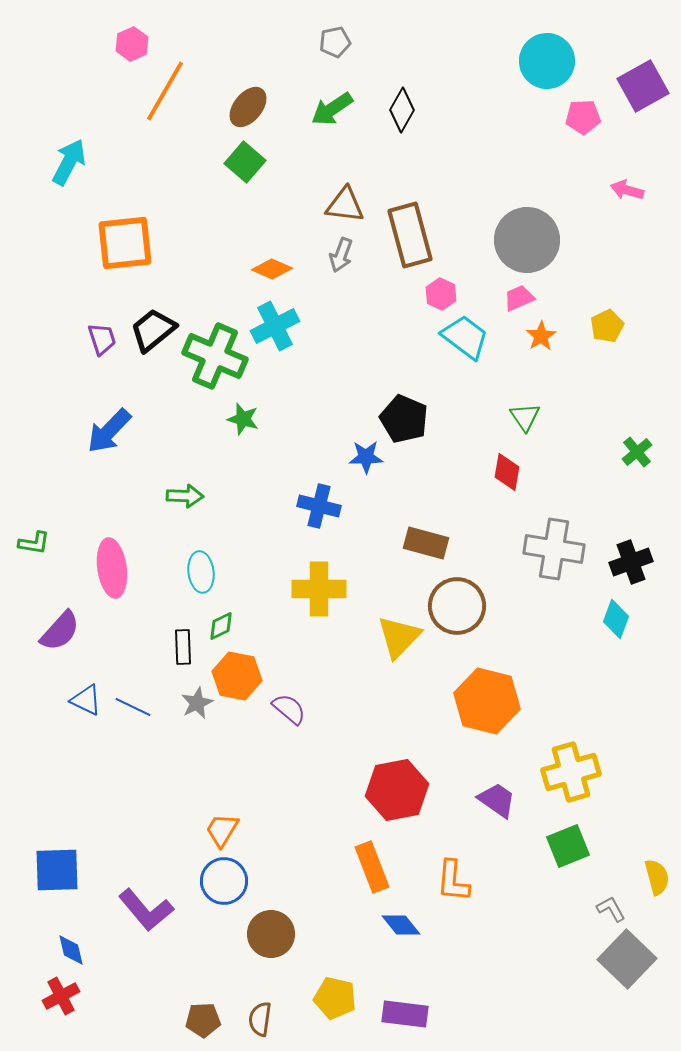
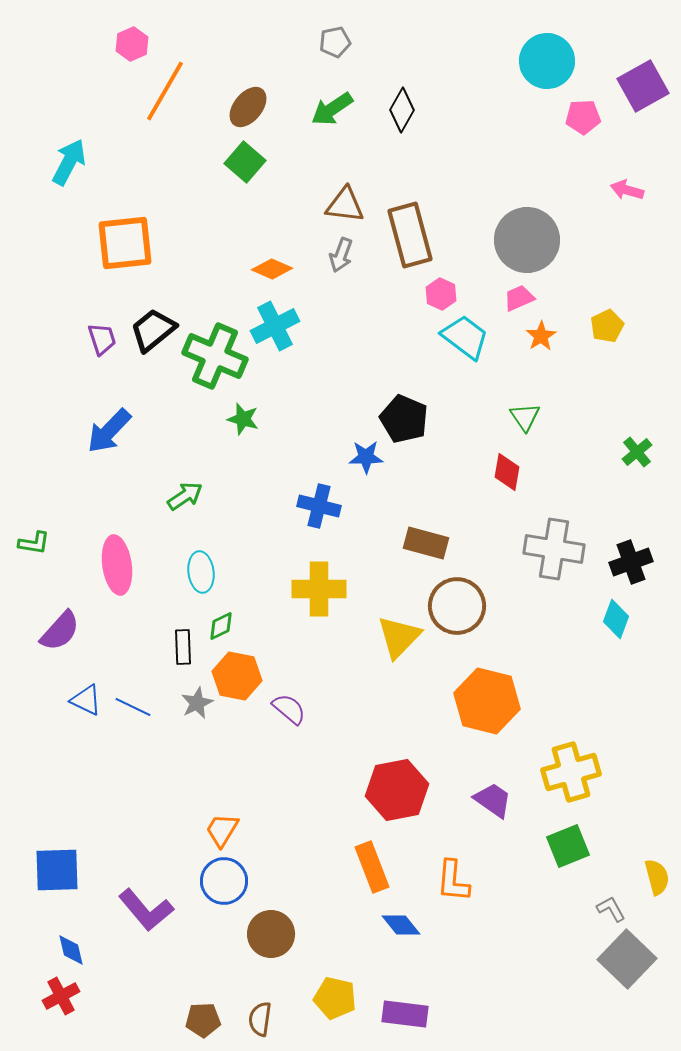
green arrow at (185, 496): rotated 36 degrees counterclockwise
pink ellipse at (112, 568): moved 5 px right, 3 px up
purple trapezoid at (497, 800): moved 4 px left
